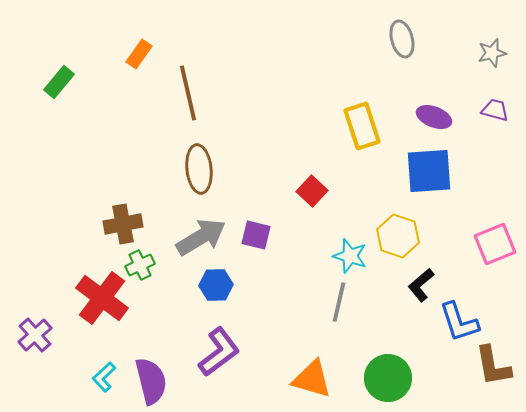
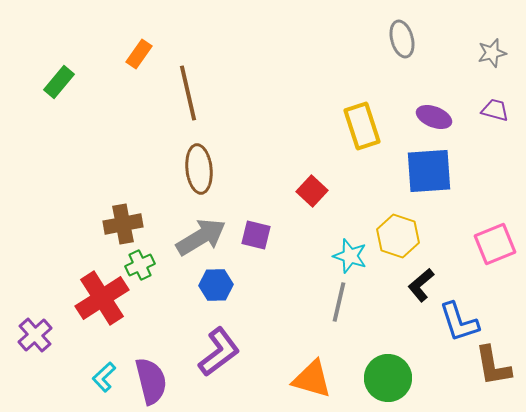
red cross: rotated 20 degrees clockwise
